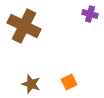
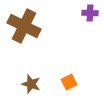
purple cross: moved 1 px up; rotated 14 degrees counterclockwise
